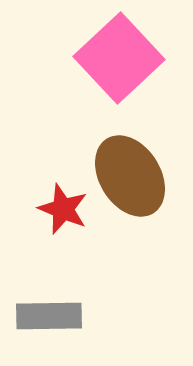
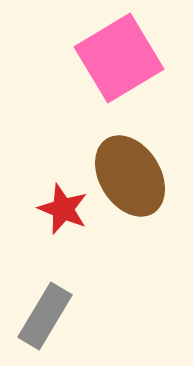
pink square: rotated 12 degrees clockwise
gray rectangle: moved 4 px left; rotated 58 degrees counterclockwise
